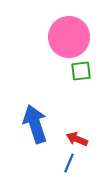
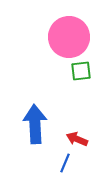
blue arrow: rotated 15 degrees clockwise
blue line: moved 4 px left
